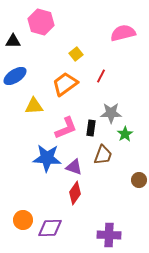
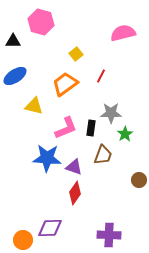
yellow triangle: rotated 18 degrees clockwise
orange circle: moved 20 px down
